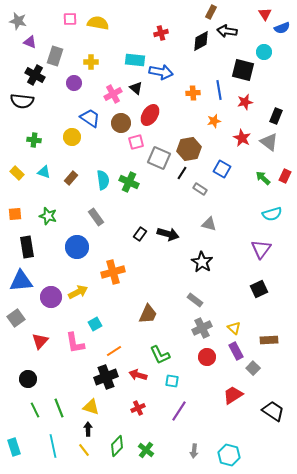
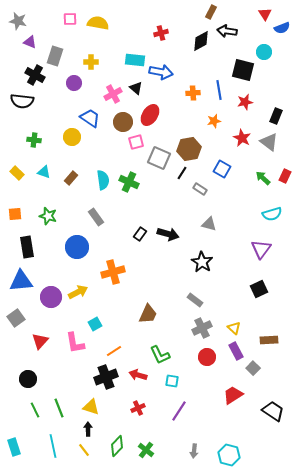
brown circle at (121, 123): moved 2 px right, 1 px up
